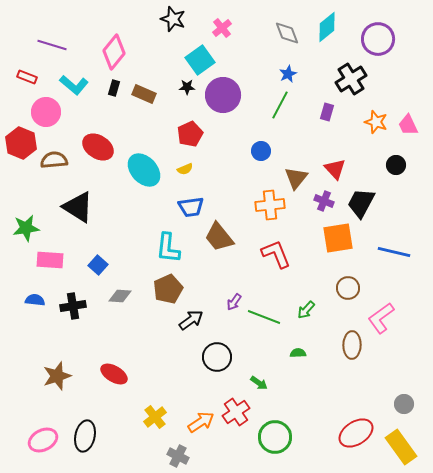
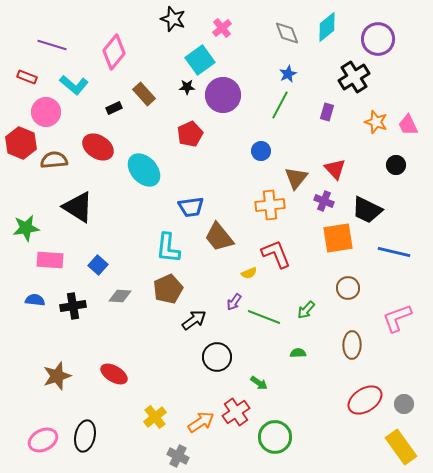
black cross at (351, 79): moved 3 px right, 2 px up
black rectangle at (114, 88): moved 20 px down; rotated 49 degrees clockwise
brown rectangle at (144, 94): rotated 25 degrees clockwise
yellow semicircle at (185, 169): moved 64 px right, 104 px down
black trapezoid at (361, 203): moved 6 px right, 7 px down; rotated 92 degrees counterclockwise
pink L-shape at (381, 318): moved 16 px right; rotated 16 degrees clockwise
black arrow at (191, 320): moved 3 px right
red ellipse at (356, 433): moved 9 px right, 33 px up
